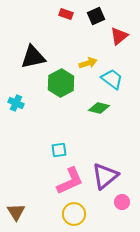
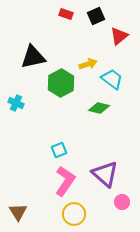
yellow arrow: moved 1 px down
cyan square: rotated 14 degrees counterclockwise
purple triangle: moved 2 px up; rotated 40 degrees counterclockwise
pink L-shape: moved 5 px left; rotated 32 degrees counterclockwise
brown triangle: moved 2 px right
